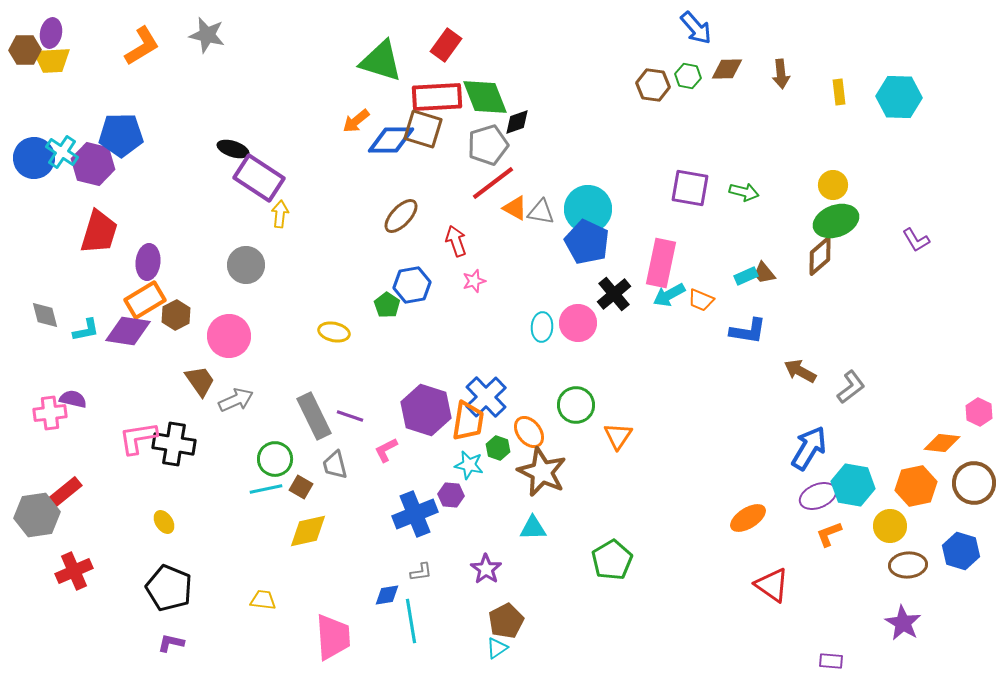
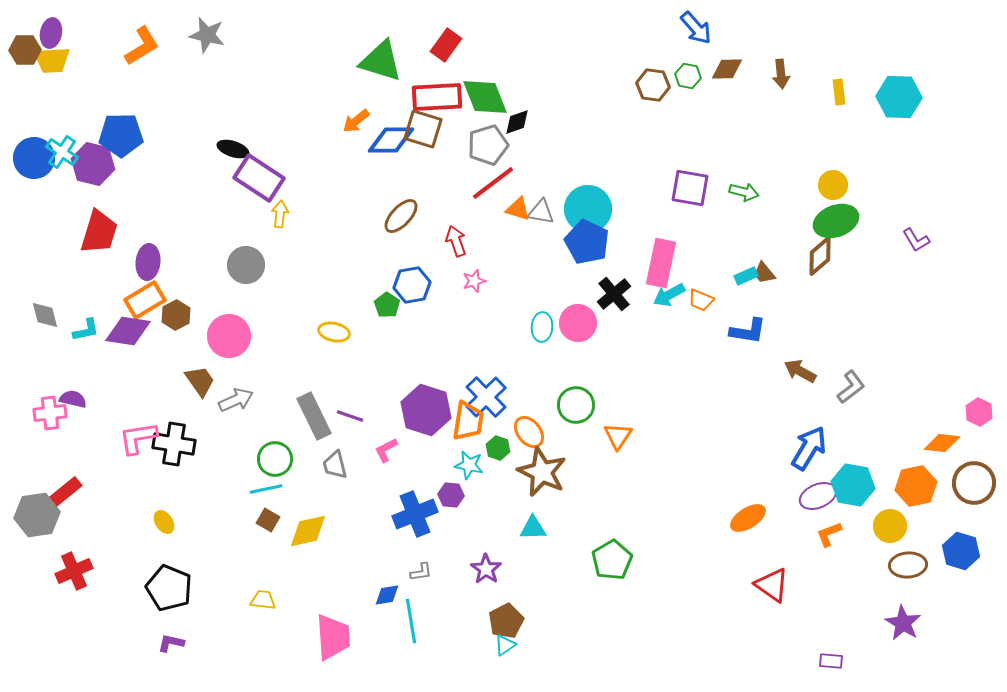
orange triangle at (515, 208): moved 3 px right, 1 px down; rotated 12 degrees counterclockwise
brown square at (301, 487): moved 33 px left, 33 px down
cyan triangle at (497, 648): moved 8 px right, 3 px up
